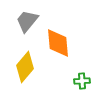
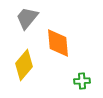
gray trapezoid: moved 3 px up
yellow diamond: moved 1 px left, 2 px up
